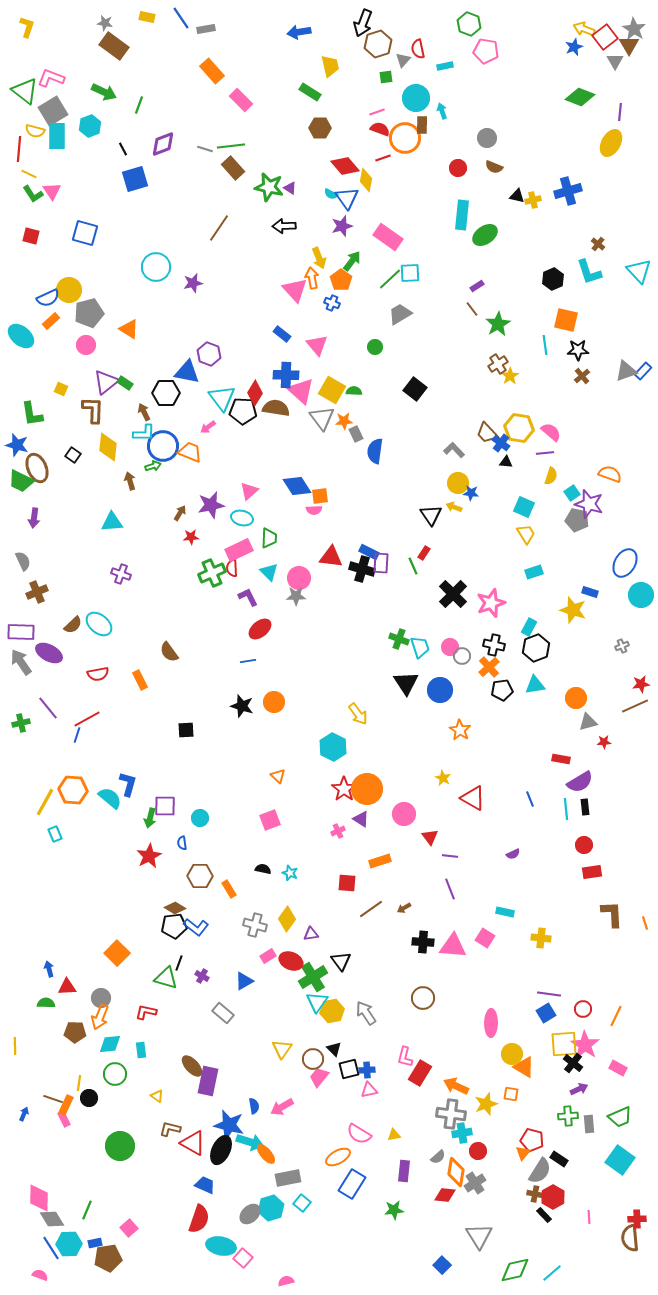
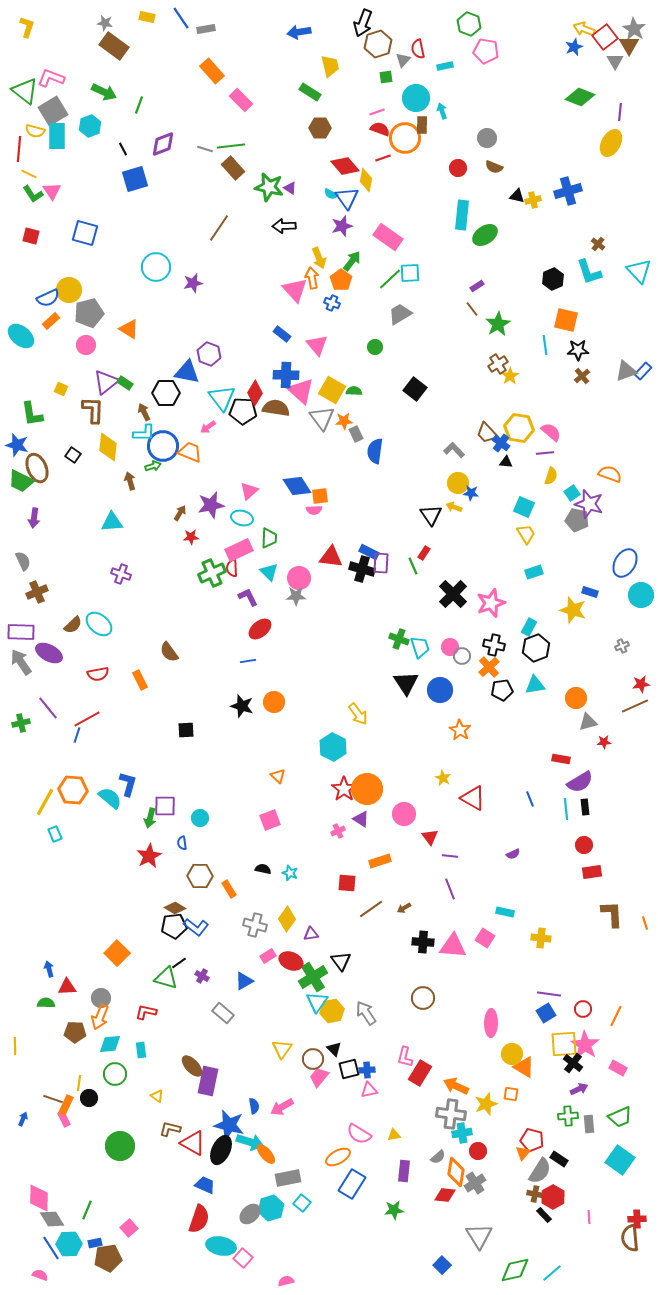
black line at (179, 963): rotated 35 degrees clockwise
blue arrow at (24, 1114): moved 1 px left, 5 px down
